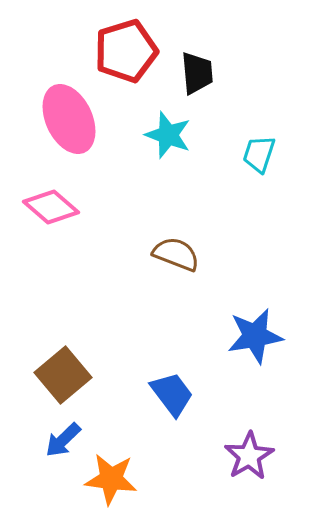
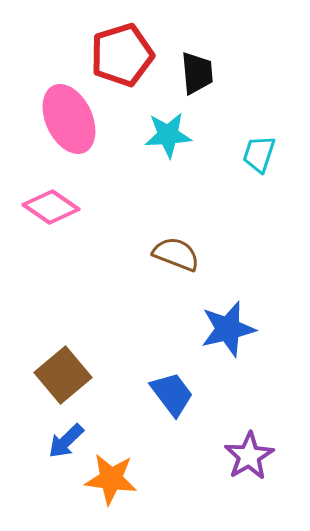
red pentagon: moved 4 px left, 4 px down
cyan star: rotated 24 degrees counterclockwise
pink diamond: rotated 6 degrees counterclockwise
blue star: moved 27 px left, 7 px up; rotated 4 degrees counterclockwise
blue arrow: moved 3 px right, 1 px down
